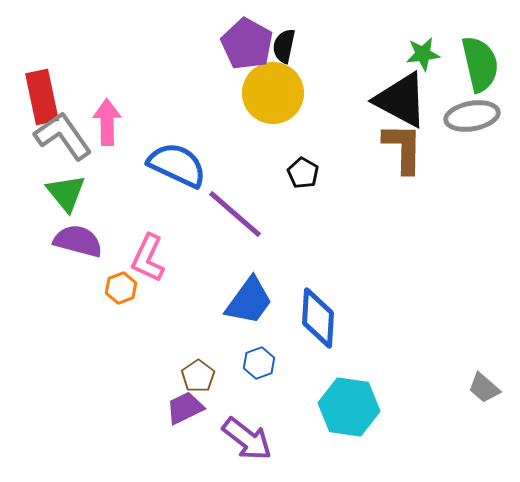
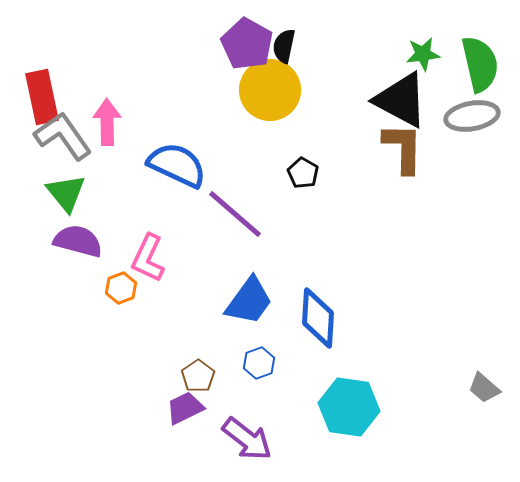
yellow circle: moved 3 px left, 3 px up
